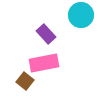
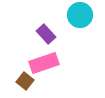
cyan circle: moved 1 px left
pink rectangle: rotated 8 degrees counterclockwise
